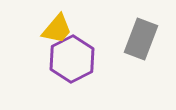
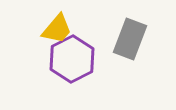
gray rectangle: moved 11 px left
